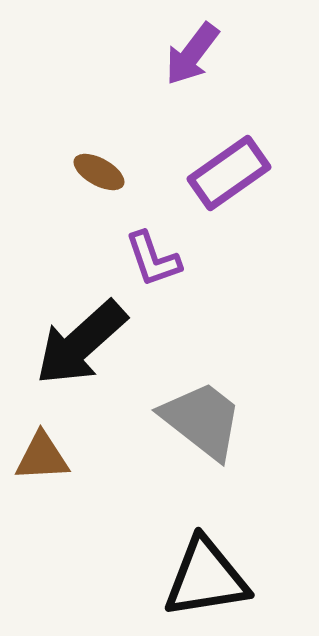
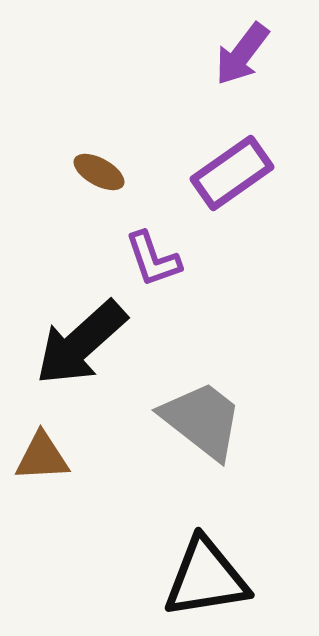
purple arrow: moved 50 px right
purple rectangle: moved 3 px right
